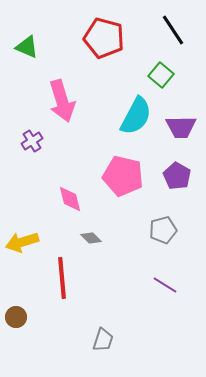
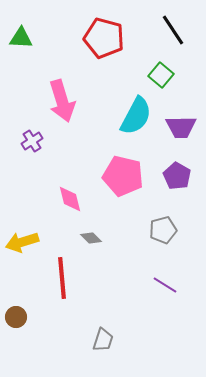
green triangle: moved 6 px left, 9 px up; rotated 20 degrees counterclockwise
